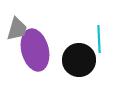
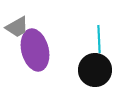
gray trapezoid: moved 2 px up; rotated 45 degrees clockwise
black circle: moved 16 px right, 10 px down
